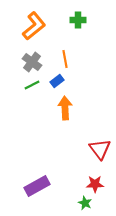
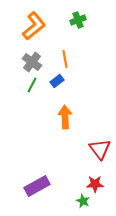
green cross: rotated 21 degrees counterclockwise
green line: rotated 35 degrees counterclockwise
orange arrow: moved 9 px down
green star: moved 2 px left, 2 px up
